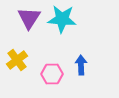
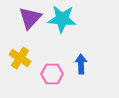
purple triangle: moved 1 px right; rotated 10 degrees clockwise
yellow cross: moved 3 px right, 2 px up; rotated 20 degrees counterclockwise
blue arrow: moved 1 px up
